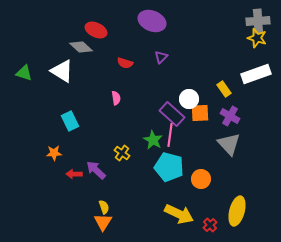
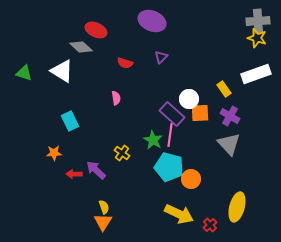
orange circle: moved 10 px left
yellow ellipse: moved 4 px up
